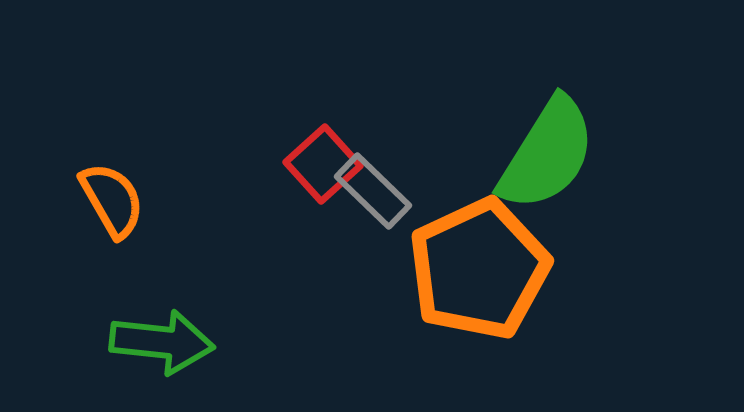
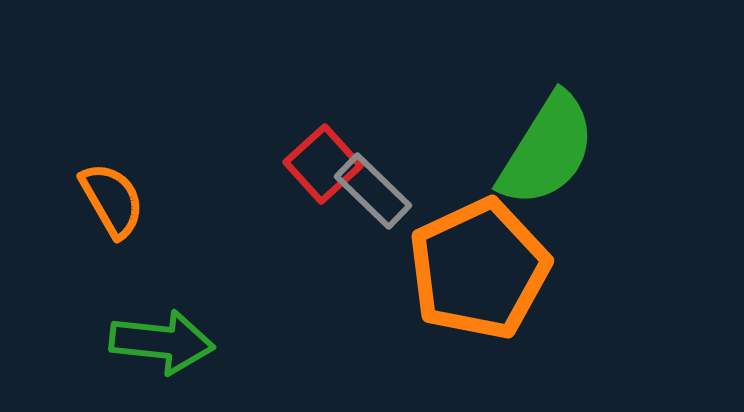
green semicircle: moved 4 px up
